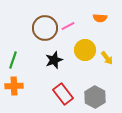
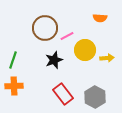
pink line: moved 1 px left, 10 px down
yellow arrow: rotated 56 degrees counterclockwise
